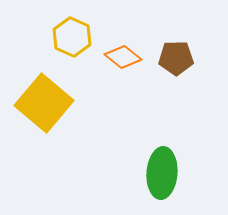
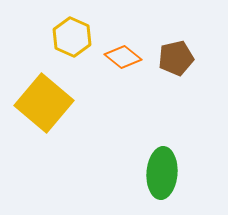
brown pentagon: rotated 12 degrees counterclockwise
